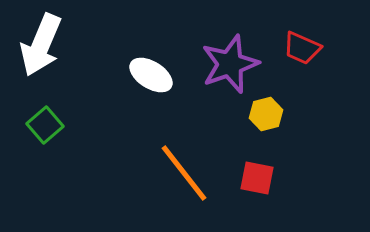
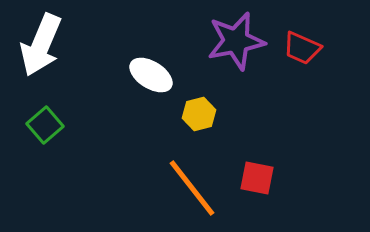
purple star: moved 6 px right, 23 px up; rotated 8 degrees clockwise
yellow hexagon: moved 67 px left
orange line: moved 8 px right, 15 px down
